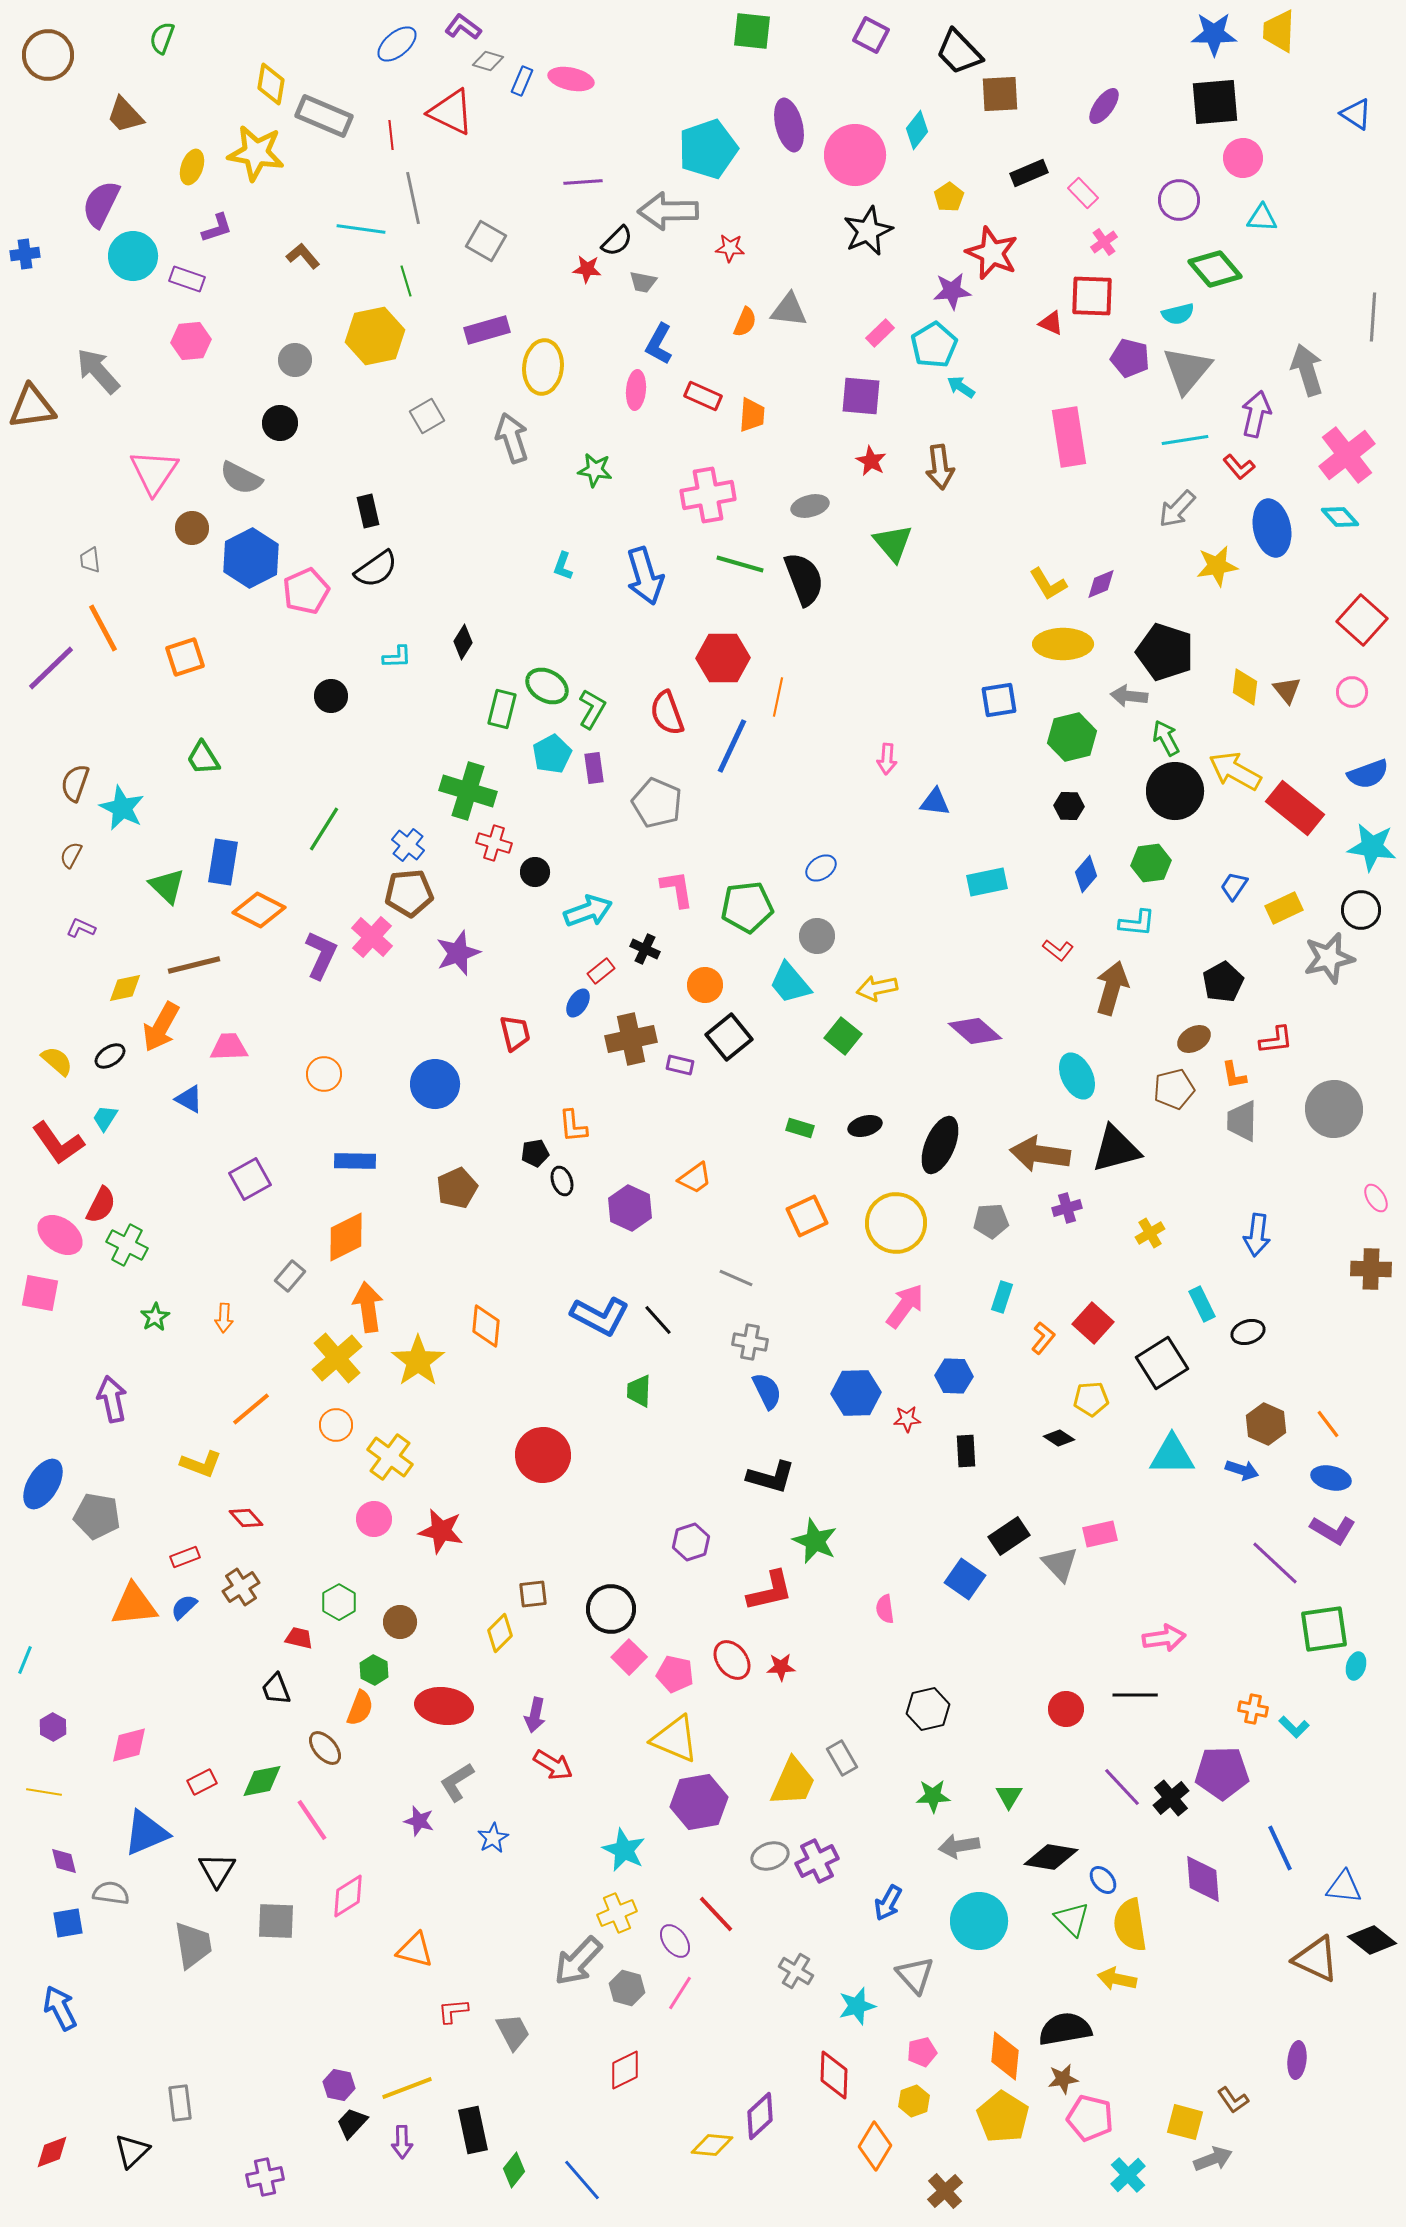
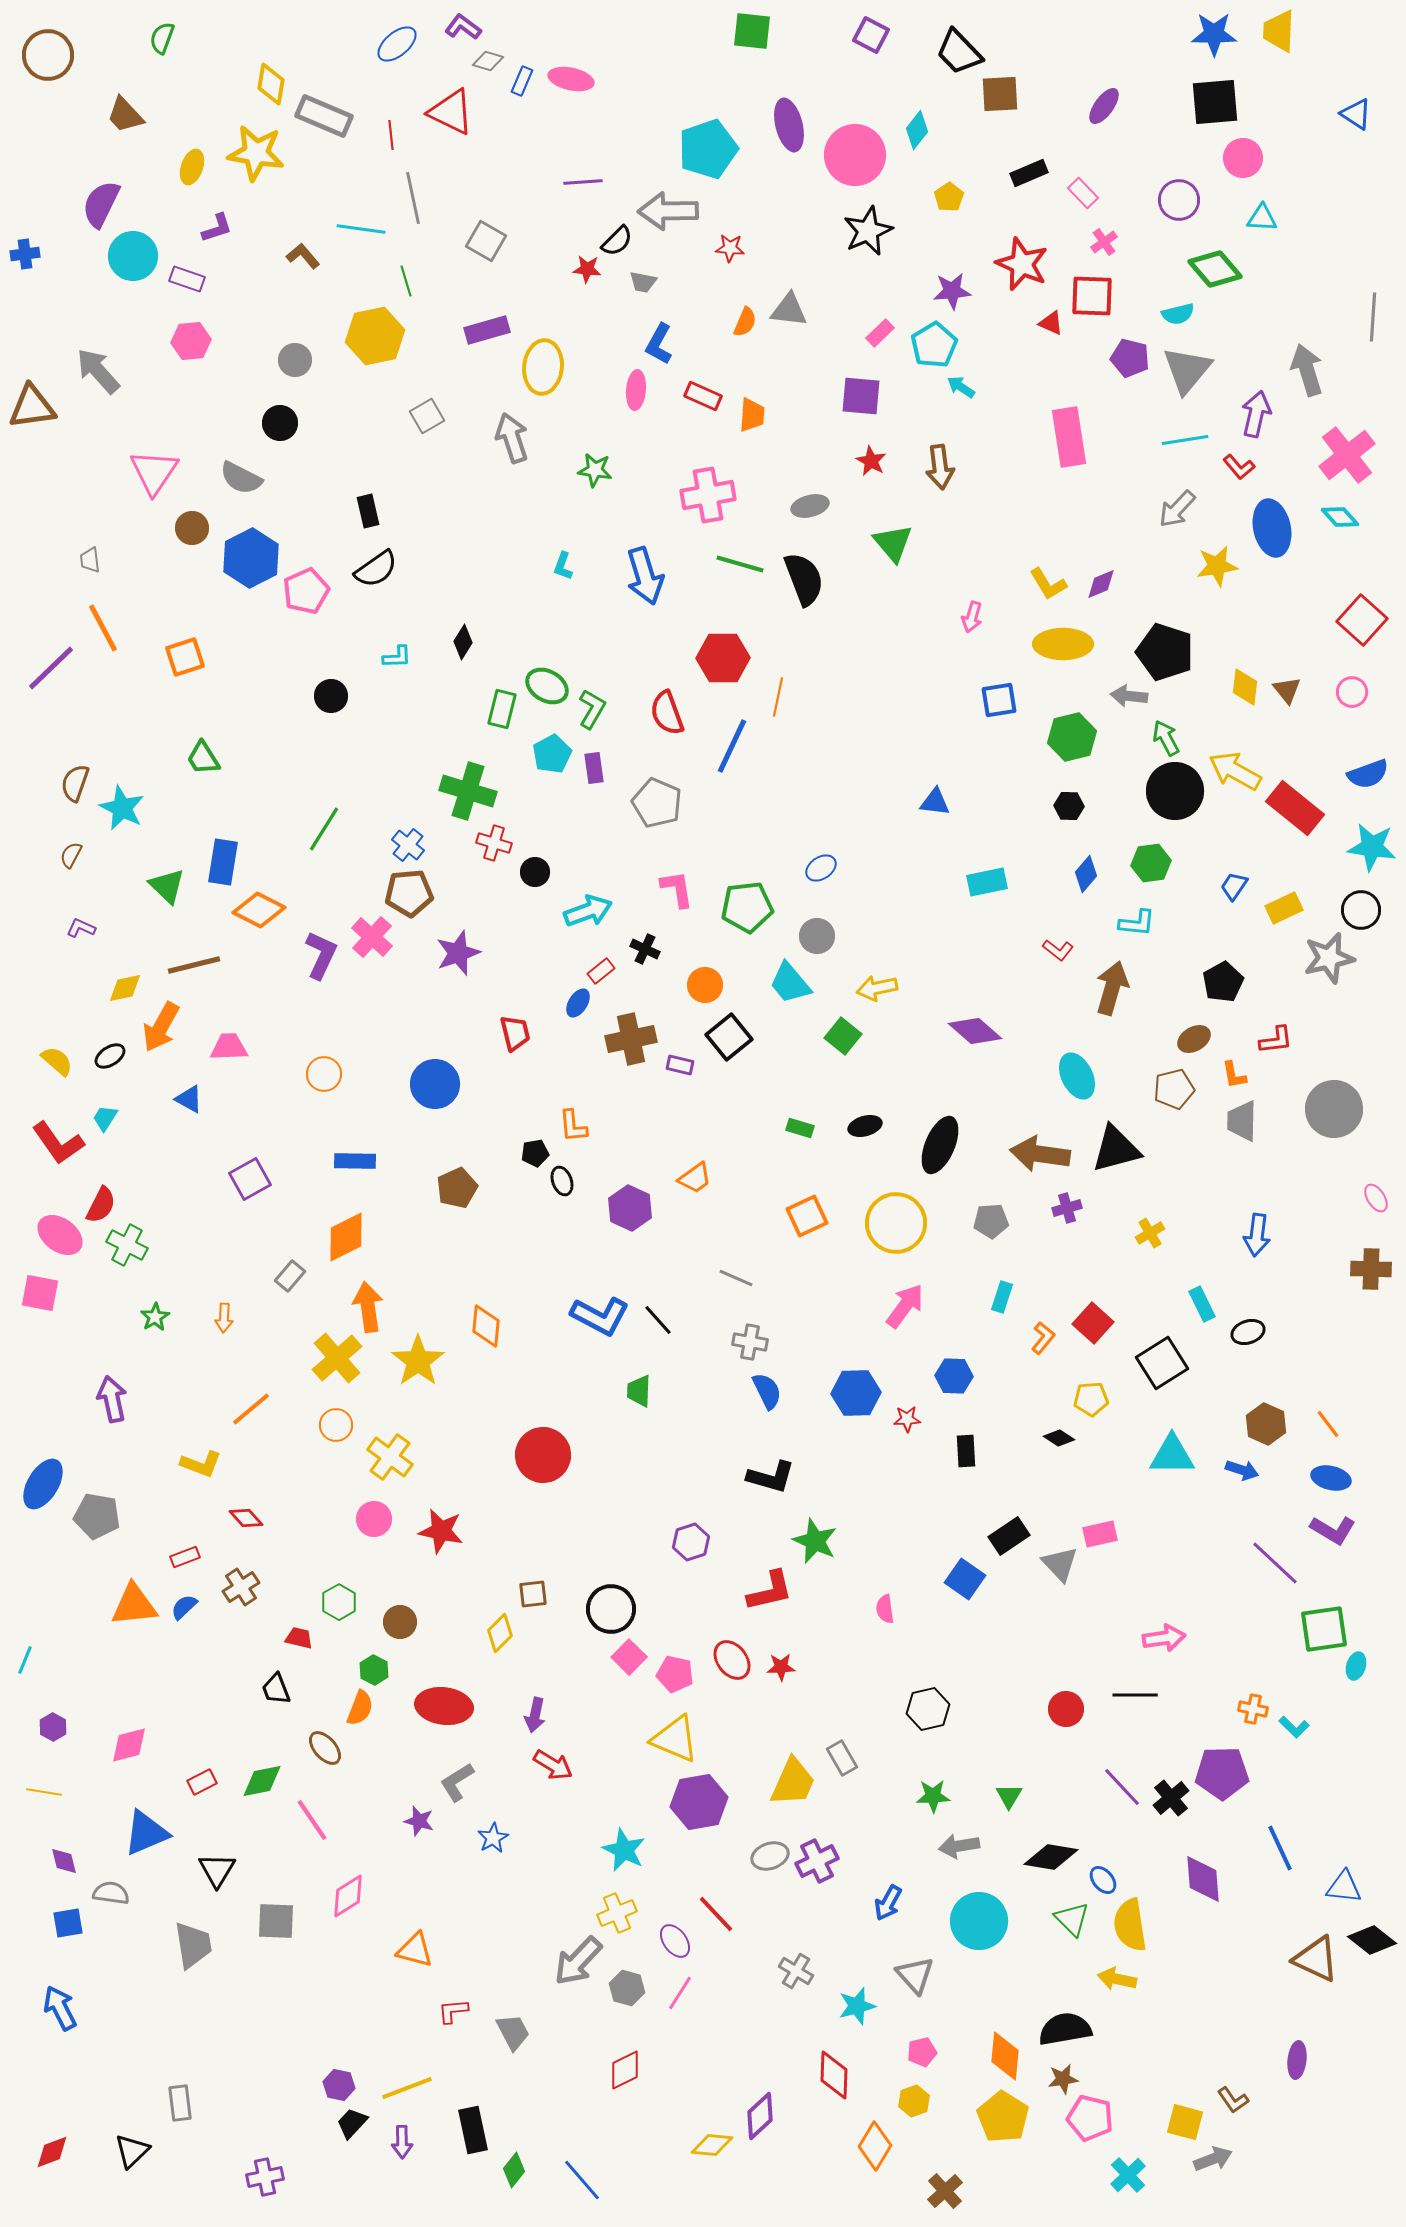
red star at (992, 253): moved 30 px right, 11 px down
pink arrow at (887, 759): moved 85 px right, 142 px up; rotated 12 degrees clockwise
